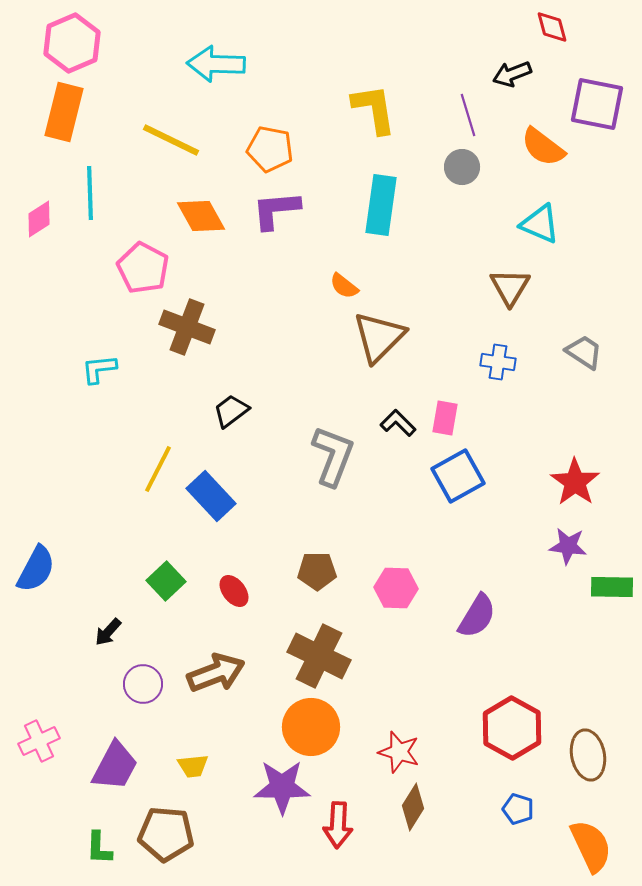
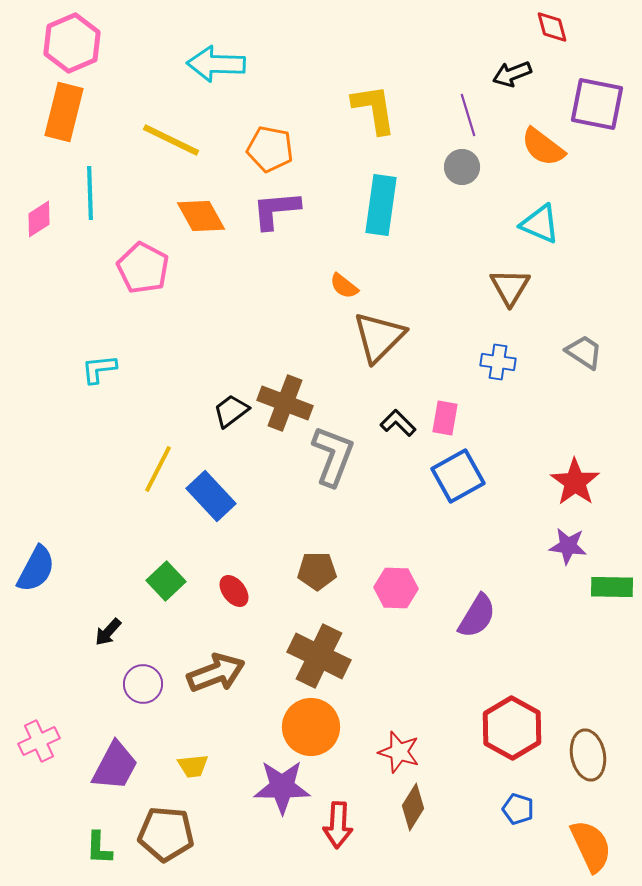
brown cross at (187, 327): moved 98 px right, 76 px down
